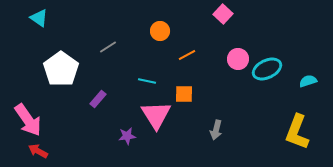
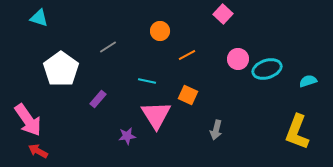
cyan triangle: rotated 18 degrees counterclockwise
cyan ellipse: rotated 8 degrees clockwise
orange square: moved 4 px right, 1 px down; rotated 24 degrees clockwise
